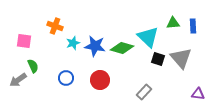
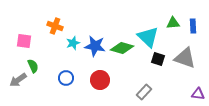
gray triangle: moved 4 px right; rotated 30 degrees counterclockwise
